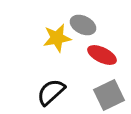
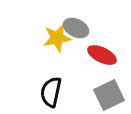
gray ellipse: moved 7 px left, 3 px down
black semicircle: rotated 36 degrees counterclockwise
